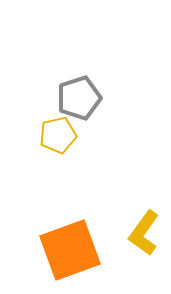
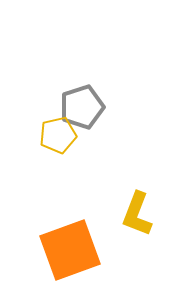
gray pentagon: moved 3 px right, 9 px down
yellow L-shape: moved 7 px left, 19 px up; rotated 15 degrees counterclockwise
